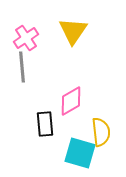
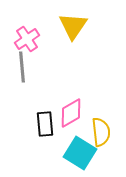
yellow triangle: moved 5 px up
pink cross: moved 1 px right, 1 px down
pink diamond: moved 12 px down
cyan square: rotated 16 degrees clockwise
